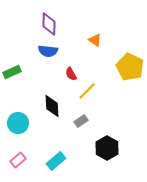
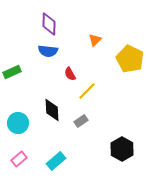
orange triangle: rotated 40 degrees clockwise
yellow pentagon: moved 8 px up
red semicircle: moved 1 px left
black diamond: moved 4 px down
black hexagon: moved 15 px right, 1 px down
pink rectangle: moved 1 px right, 1 px up
